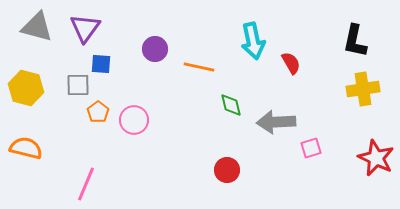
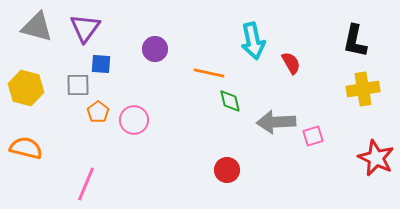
orange line: moved 10 px right, 6 px down
green diamond: moved 1 px left, 4 px up
pink square: moved 2 px right, 12 px up
